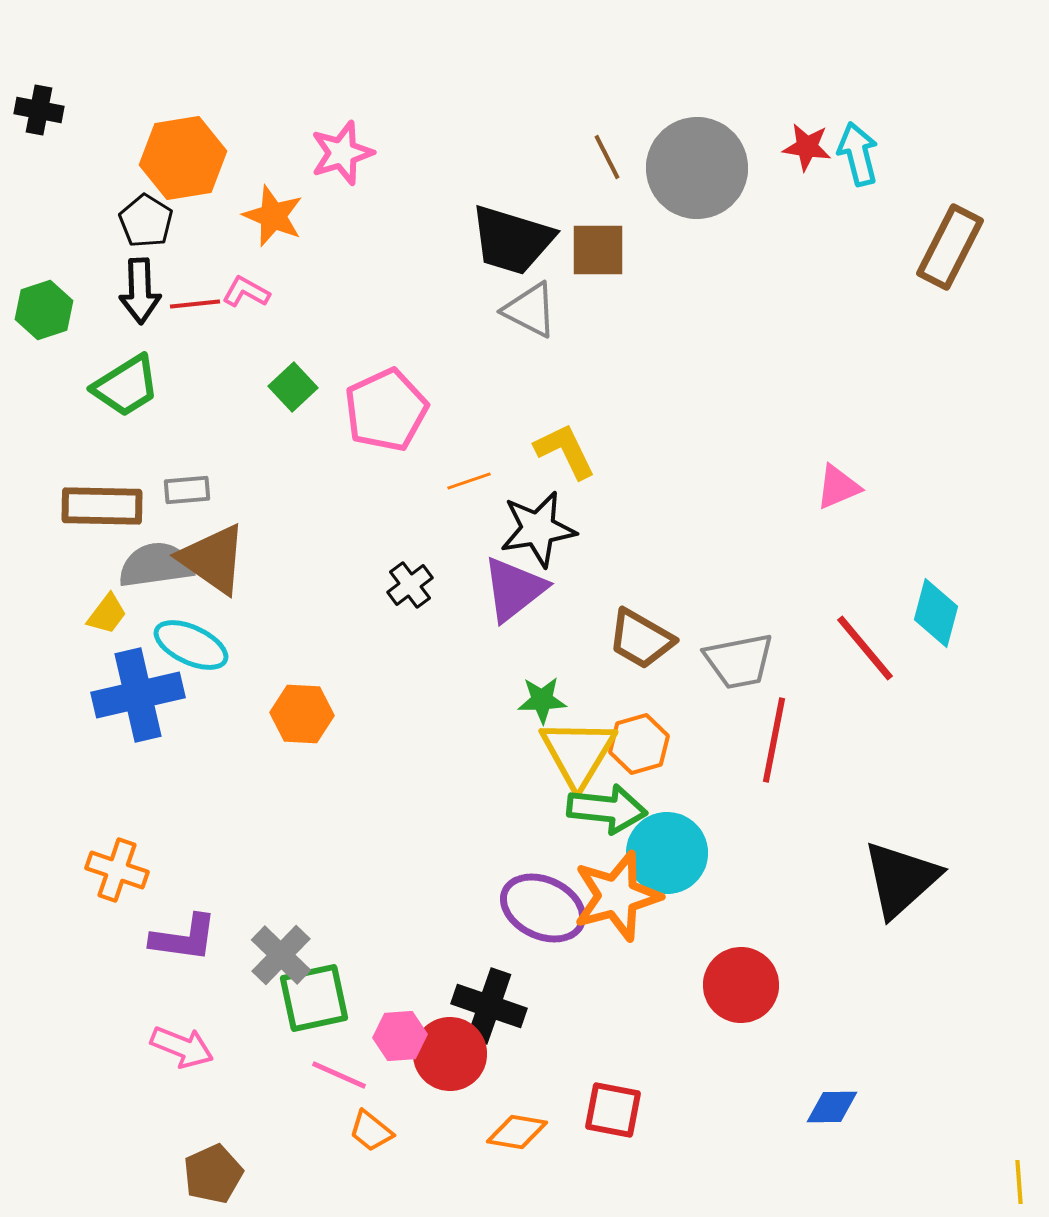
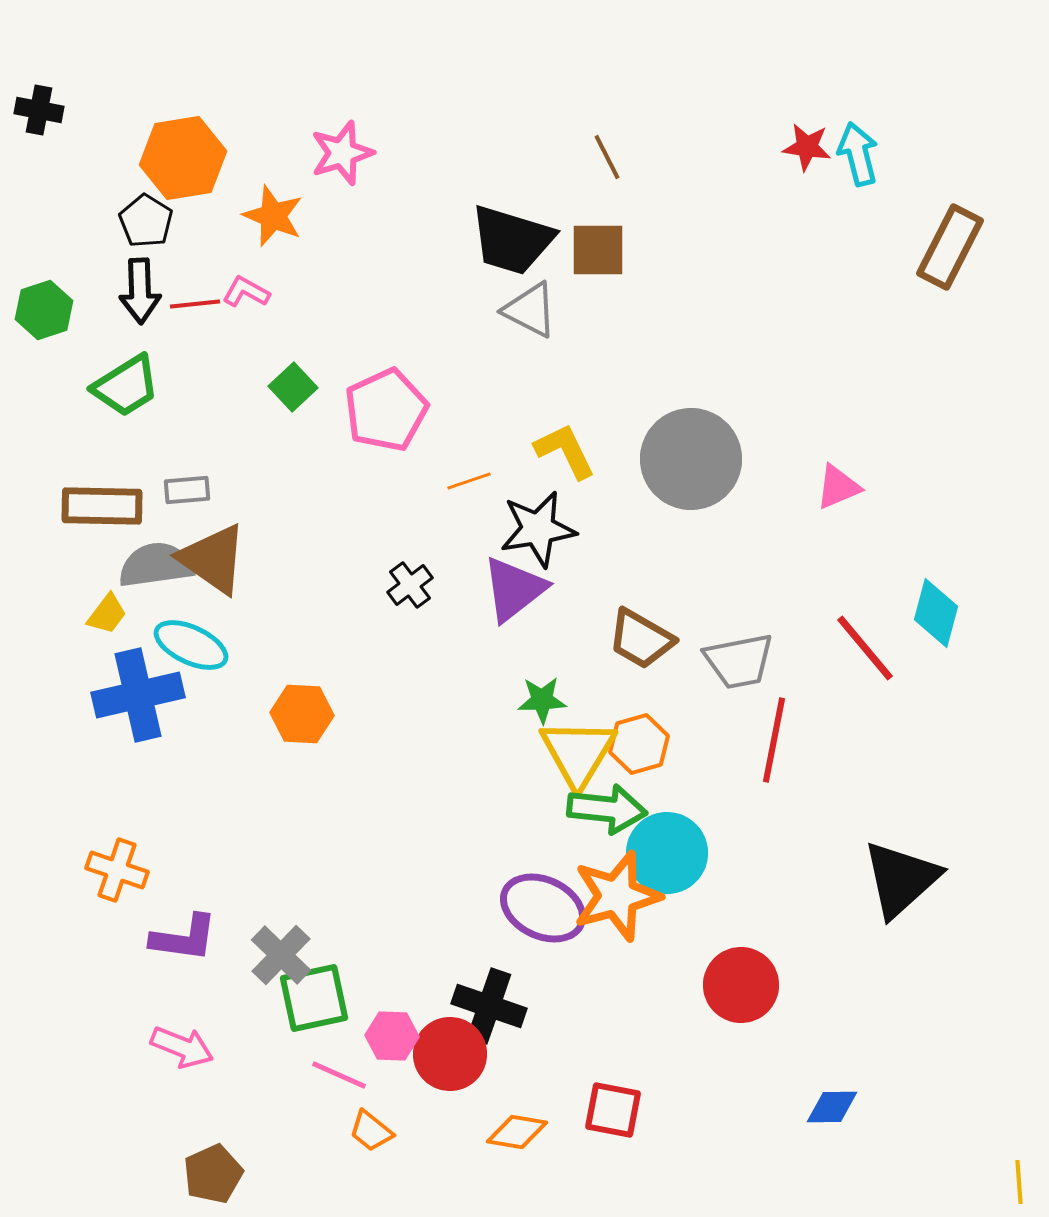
gray circle at (697, 168): moved 6 px left, 291 px down
pink hexagon at (400, 1036): moved 8 px left; rotated 6 degrees clockwise
